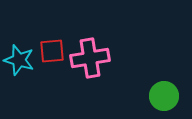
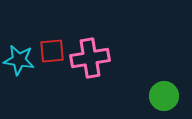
cyan star: rotated 8 degrees counterclockwise
